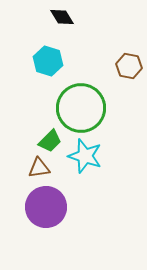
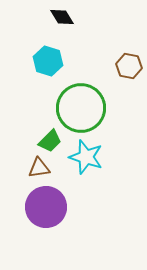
cyan star: moved 1 px right, 1 px down
